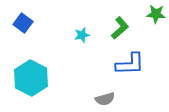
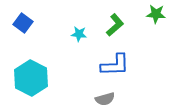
green L-shape: moved 5 px left, 3 px up
cyan star: moved 3 px left, 1 px up; rotated 21 degrees clockwise
blue L-shape: moved 15 px left, 1 px down
